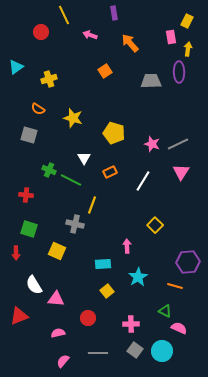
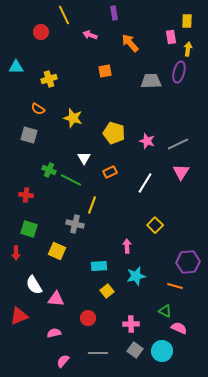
yellow rectangle at (187, 21): rotated 24 degrees counterclockwise
cyan triangle at (16, 67): rotated 35 degrees clockwise
orange square at (105, 71): rotated 24 degrees clockwise
purple ellipse at (179, 72): rotated 15 degrees clockwise
pink star at (152, 144): moved 5 px left, 3 px up
white line at (143, 181): moved 2 px right, 2 px down
cyan rectangle at (103, 264): moved 4 px left, 2 px down
cyan star at (138, 277): moved 2 px left, 1 px up; rotated 18 degrees clockwise
pink semicircle at (58, 333): moved 4 px left
